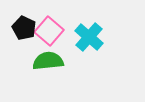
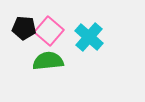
black pentagon: rotated 20 degrees counterclockwise
